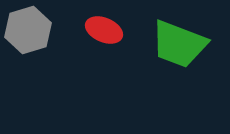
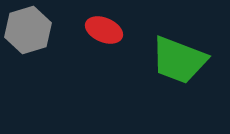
green trapezoid: moved 16 px down
